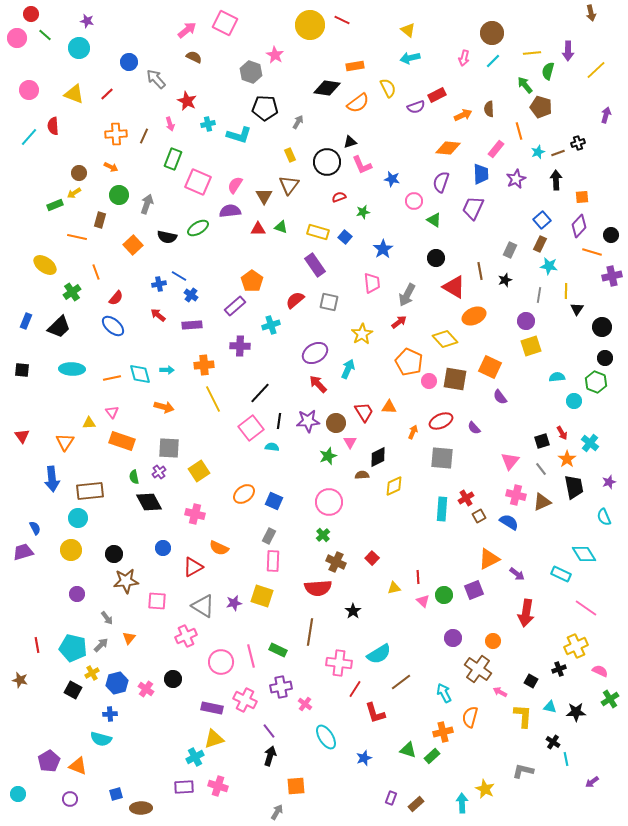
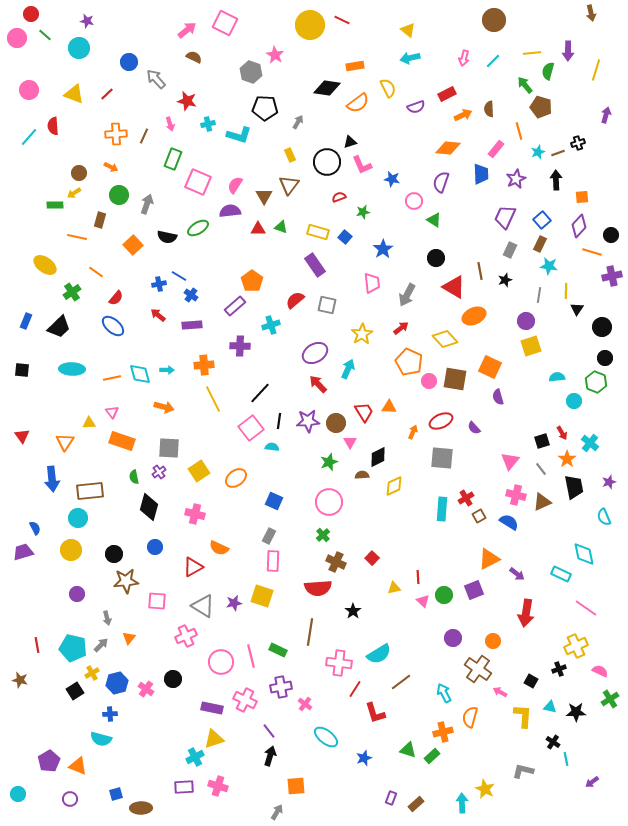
brown circle at (492, 33): moved 2 px right, 13 px up
yellow line at (596, 70): rotated 30 degrees counterclockwise
red rectangle at (437, 95): moved 10 px right, 1 px up
red star at (187, 101): rotated 12 degrees counterclockwise
green rectangle at (55, 205): rotated 21 degrees clockwise
purple trapezoid at (473, 208): moved 32 px right, 9 px down
orange line at (96, 272): rotated 35 degrees counterclockwise
gray square at (329, 302): moved 2 px left, 3 px down
red arrow at (399, 322): moved 2 px right, 6 px down
purple semicircle at (500, 397): moved 2 px left; rotated 21 degrees clockwise
green star at (328, 456): moved 1 px right, 6 px down
orange ellipse at (244, 494): moved 8 px left, 16 px up
black diamond at (149, 502): moved 5 px down; rotated 44 degrees clockwise
blue circle at (163, 548): moved 8 px left, 1 px up
cyan diamond at (584, 554): rotated 20 degrees clockwise
gray arrow at (107, 618): rotated 24 degrees clockwise
black square at (73, 690): moved 2 px right, 1 px down; rotated 30 degrees clockwise
cyan ellipse at (326, 737): rotated 20 degrees counterclockwise
